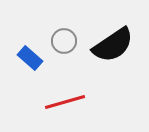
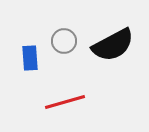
black semicircle: rotated 6 degrees clockwise
blue rectangle: rotated 45 degrees clockwise
